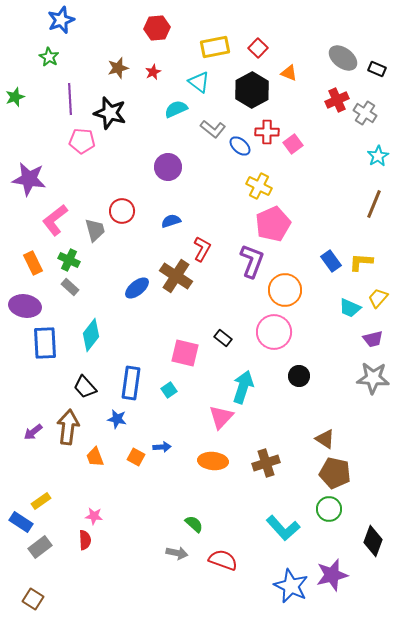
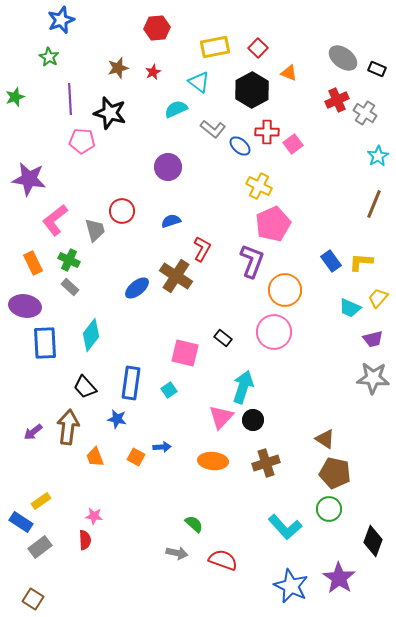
black circle at (299, 376): moved 46 px left, 44 px down
cyan L-shape at (283, 528): moved 2 px right, 1 px up
purple star at (332, 575): moved 7 px right, 3 px down; rotated 24 degrees counterclockwise
